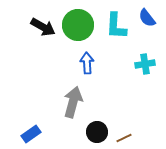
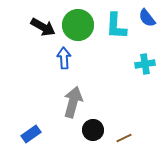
blue arrow: moved 23 px left, 5 px up
black circle: moved 4 px left, 2 px up
